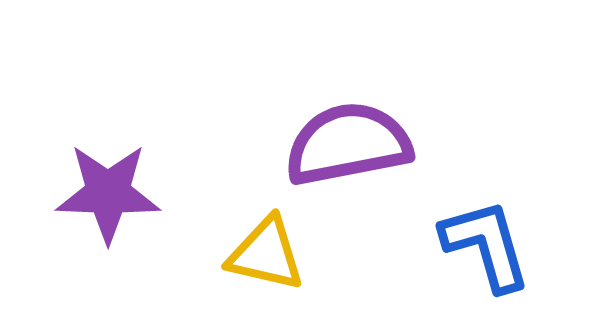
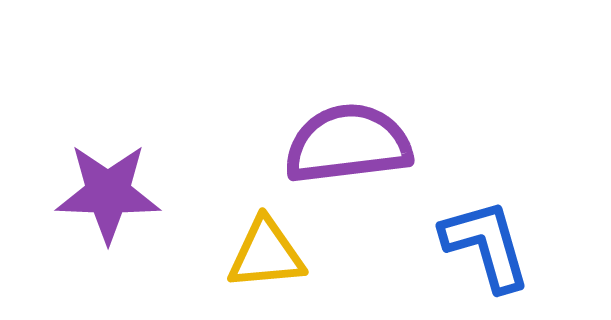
purple semicircle: rotated 4 degrees clockwise
yellow triangle: rotated 18 degrees counterclockwise
